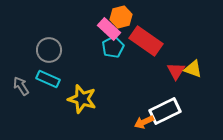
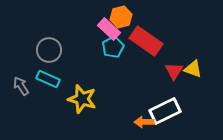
red triangle: moved 2 px left
orange arrow: rotated 24 degrees clockwise
